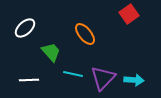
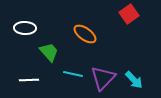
white ellipse: rotated 45 degrees clockwise
orange ellipse: rotated 15 degrees counterclockwise
green trapezoid: moved 2 px left
cyan arrow: rotated 42 degrees clockwise
